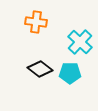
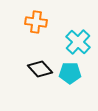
cyan cross: moved 2 px left
black diamond: rotated 10 degrees clockwise
